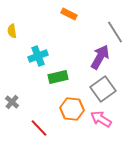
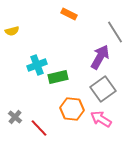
yellow semicircle: rotated 96 degrees counterclockwise
cyan cross: moved 1 px left, 9 px down
gray cross: moved 3 px right, 15 px down
